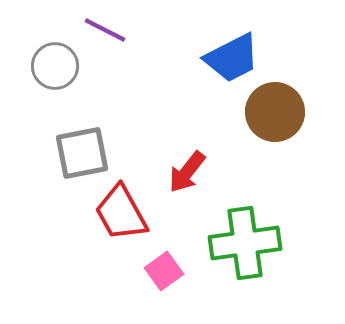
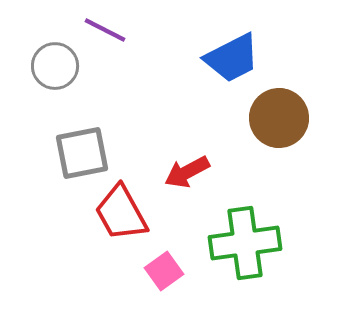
brown circle: moved 4 px right, 6 px down
red arrow: rotated 24 degrees clockwise
